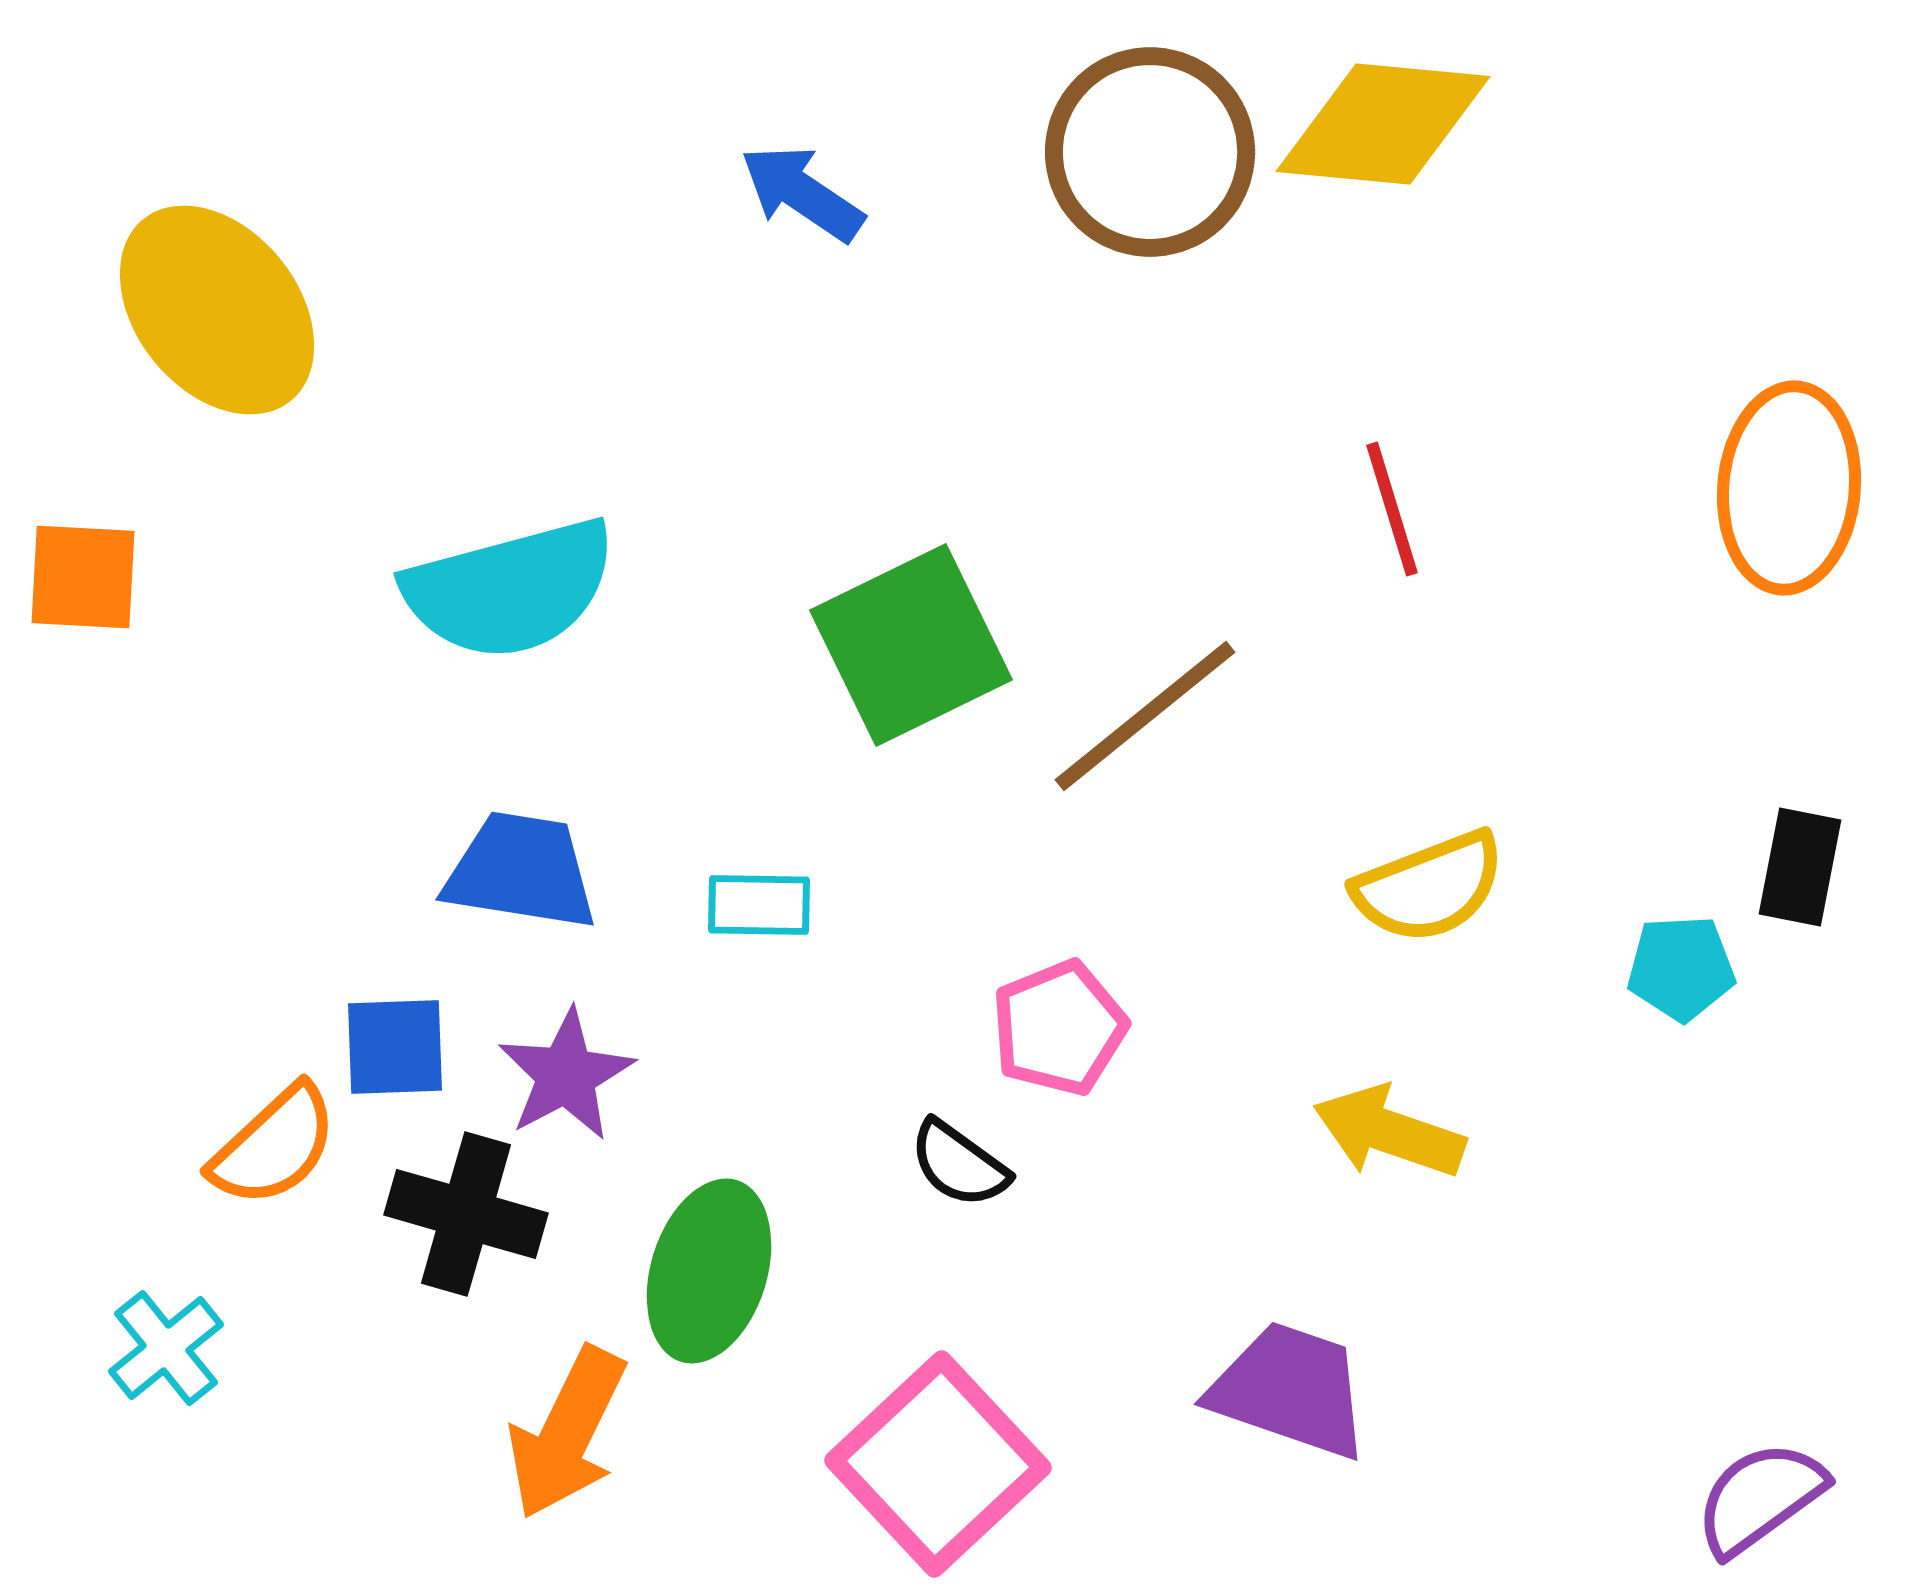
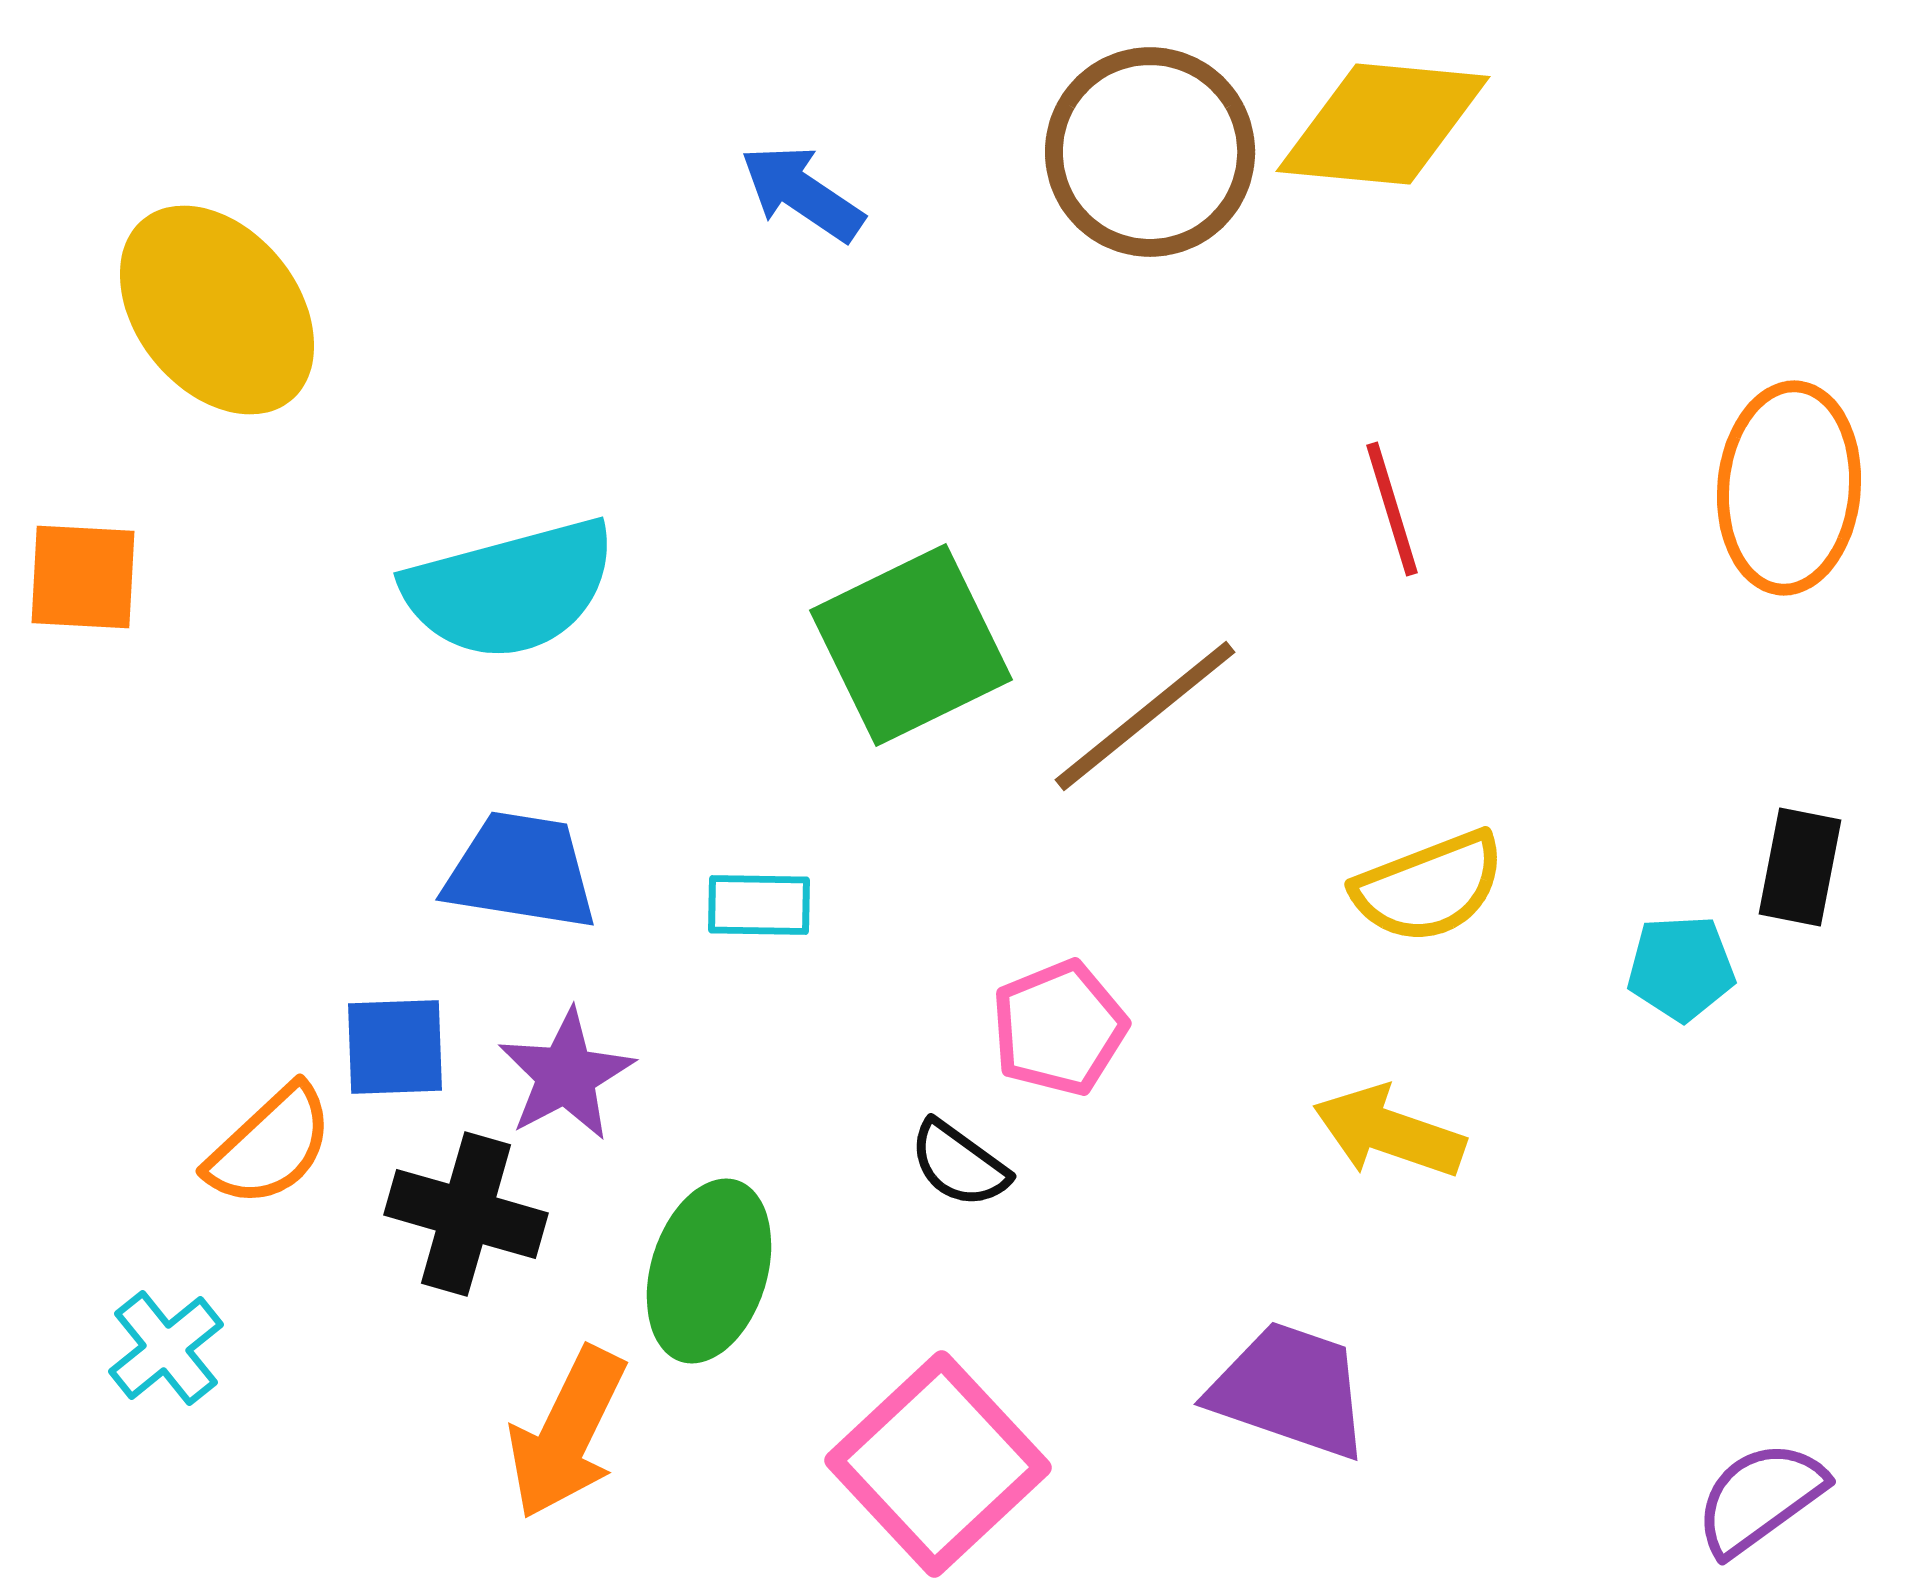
orange semicircle: moved 4 px left
